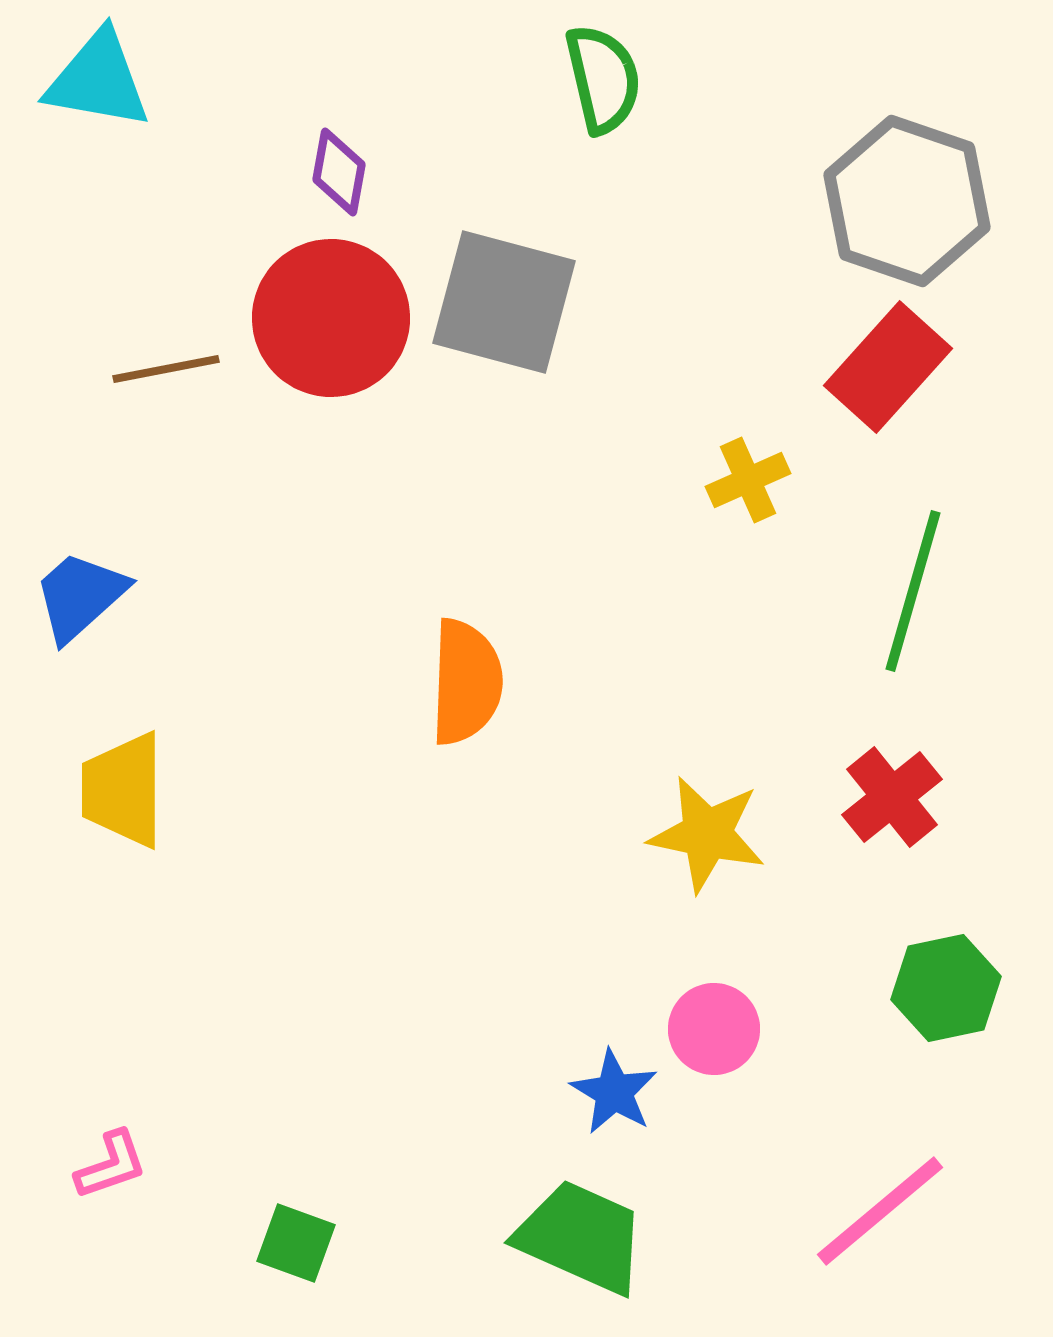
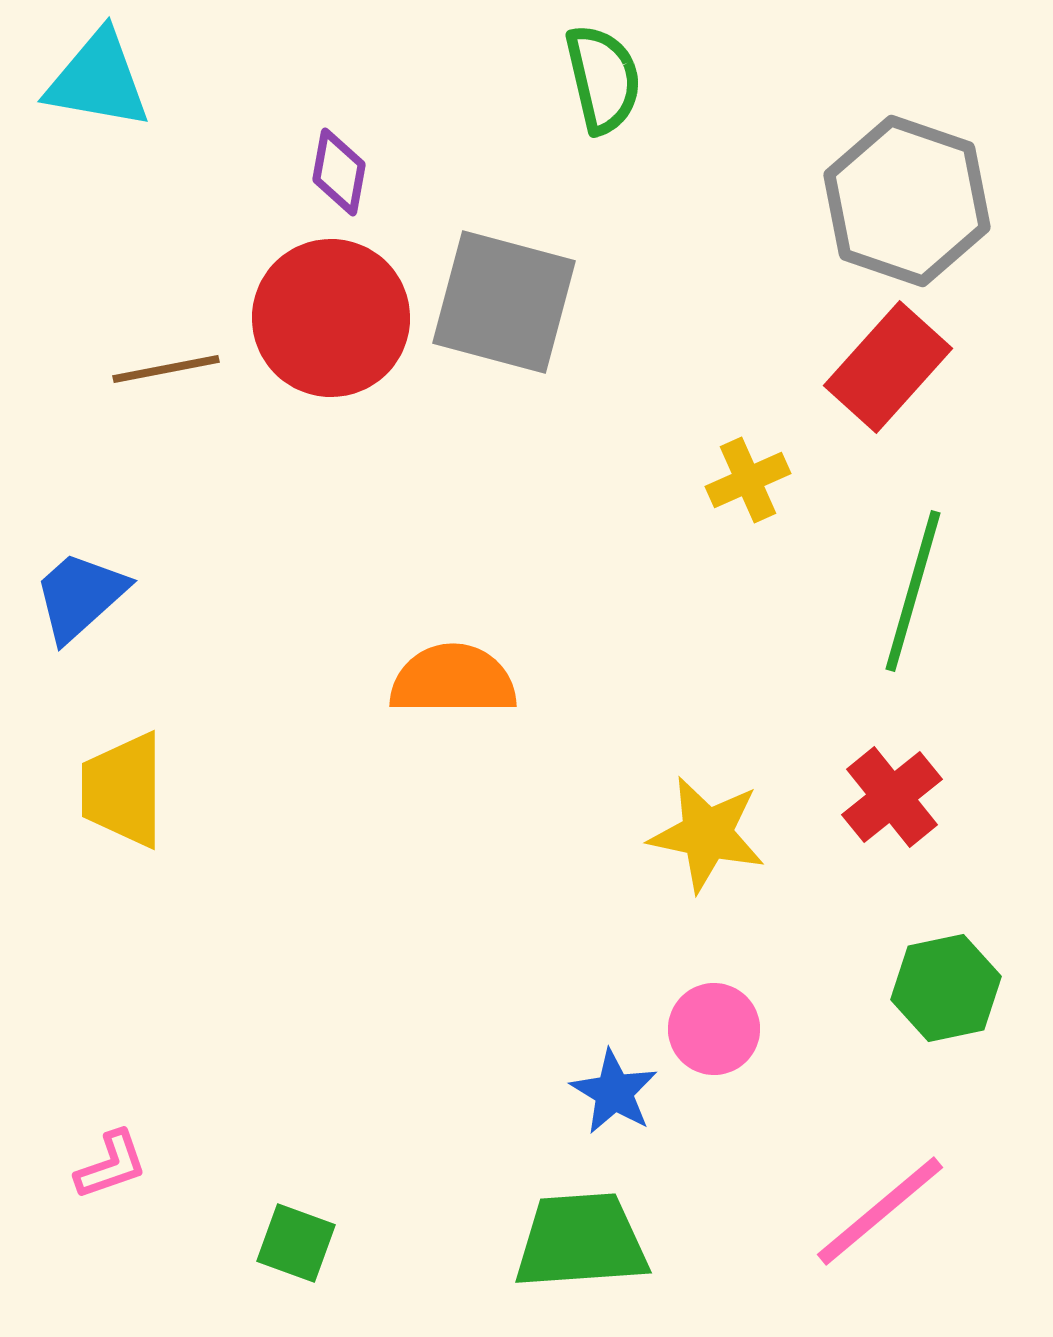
orange semicircle: moved 13 px left, 2 px up; rotated 92 degrees counterclockwise
green trapezoid: moved 4 px down; rotated 28 degrees counterclockwise
